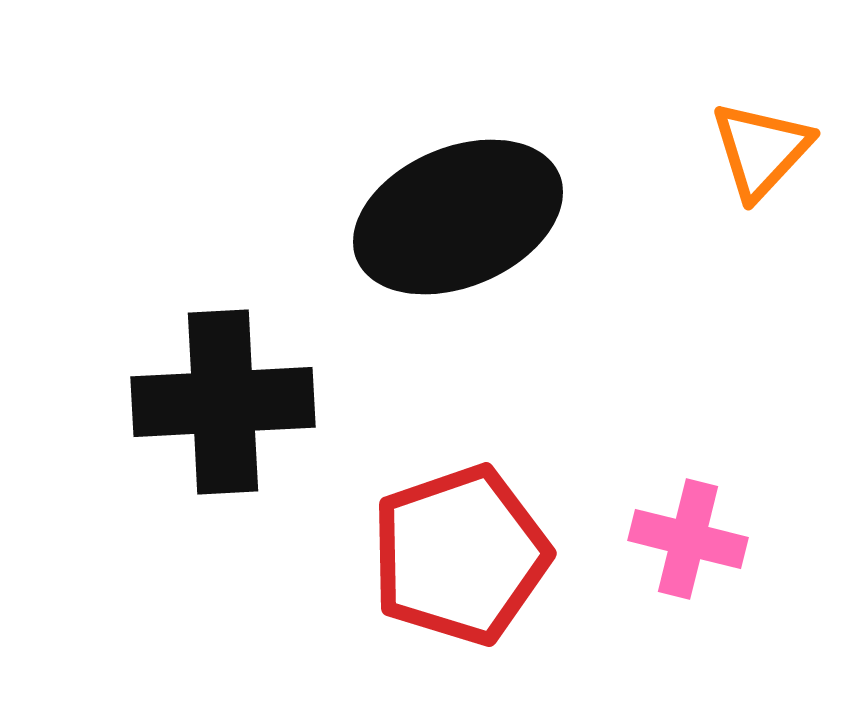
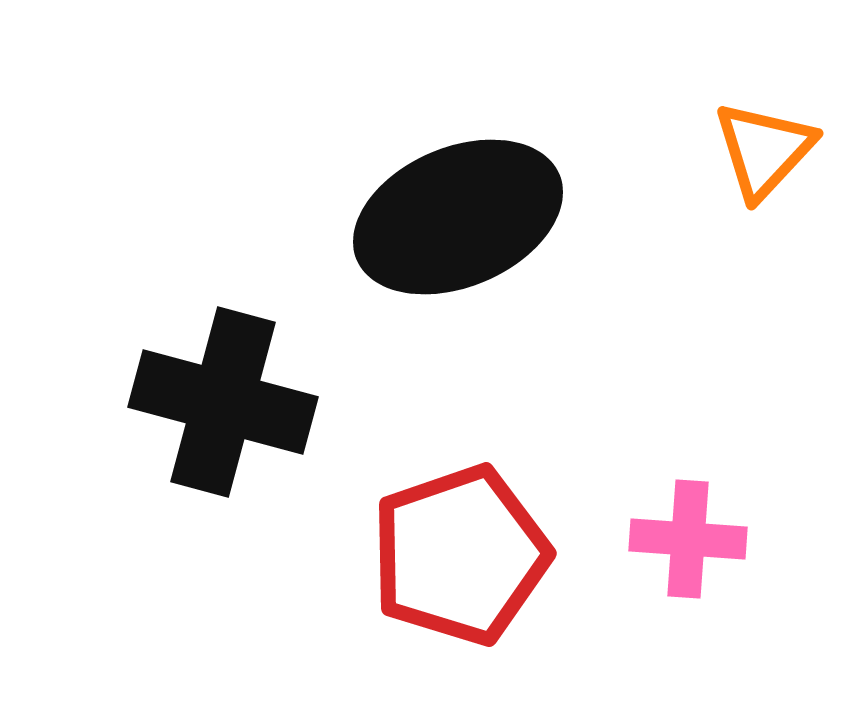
orange triangle: moved 3 px right
black cross: rotated 18 degrees clockwise
pink cross: rotated 10 degrees counterclockwise
